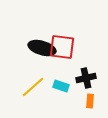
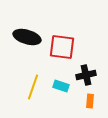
black ellipse: moved 15 px left, 11 px up
black cross: moved 3 px up
yellow line: rotated 30 degrees counterclockwise
